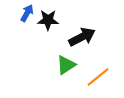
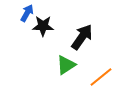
black star: moved 5 px left, 6 px down
black arrow: rotated 28 degrees counterclockwise
orange line: moved 3 px right
